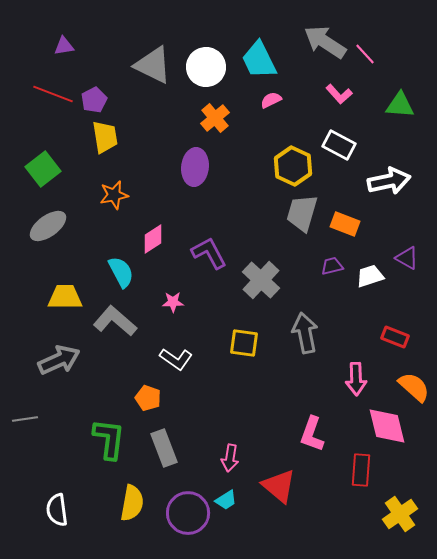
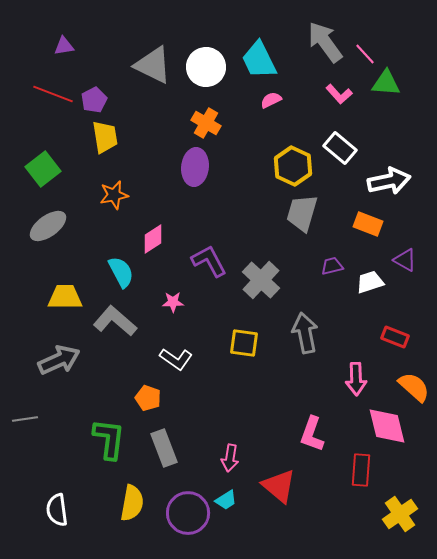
gray arrow at (325, 42): rotated 21 degrees clockwise
green triangle at (400, 105): moved 14 px left, 22 px up
orange cross at (215, 118): moved 9 px left, 5 px down; rotated 20 degrees counterclockwise
white rectangle at (339, 145): moved 1 px right, 3 px down; rotated 12 degrees clockwise
orange rectangle at (345, 224): moved 23 px right
purple L-shape at (209, 253): moved 8 px down
purple triangle at (407, 258): moved 2 px left, 2 px down
white trapezoid at (370, 276): moved 6 px down
